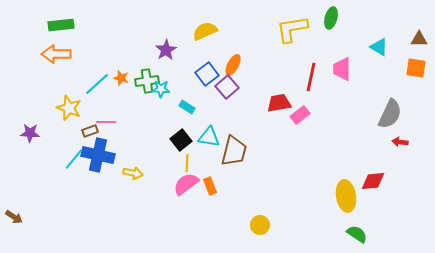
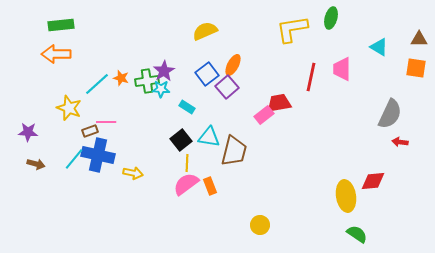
purple star at (166, 50): moved 2 px left, 21 px down
pink rectangle at (300, 115): moved 36 px left
purple star at (30, 133): moved 2 px left, 1 px up
brown arrow at (14, 217): moved 22 px right, 53 px up; rotated 18 degrees counterclockwise
